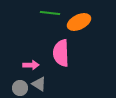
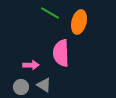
green line: rotated 24 degrees clockwise
orange ellipse: rotated 50 degrees counterclockwise
gray triangle: moved 5 px right, 1 px down
gray circle: moved 1 px right, 1 px up
